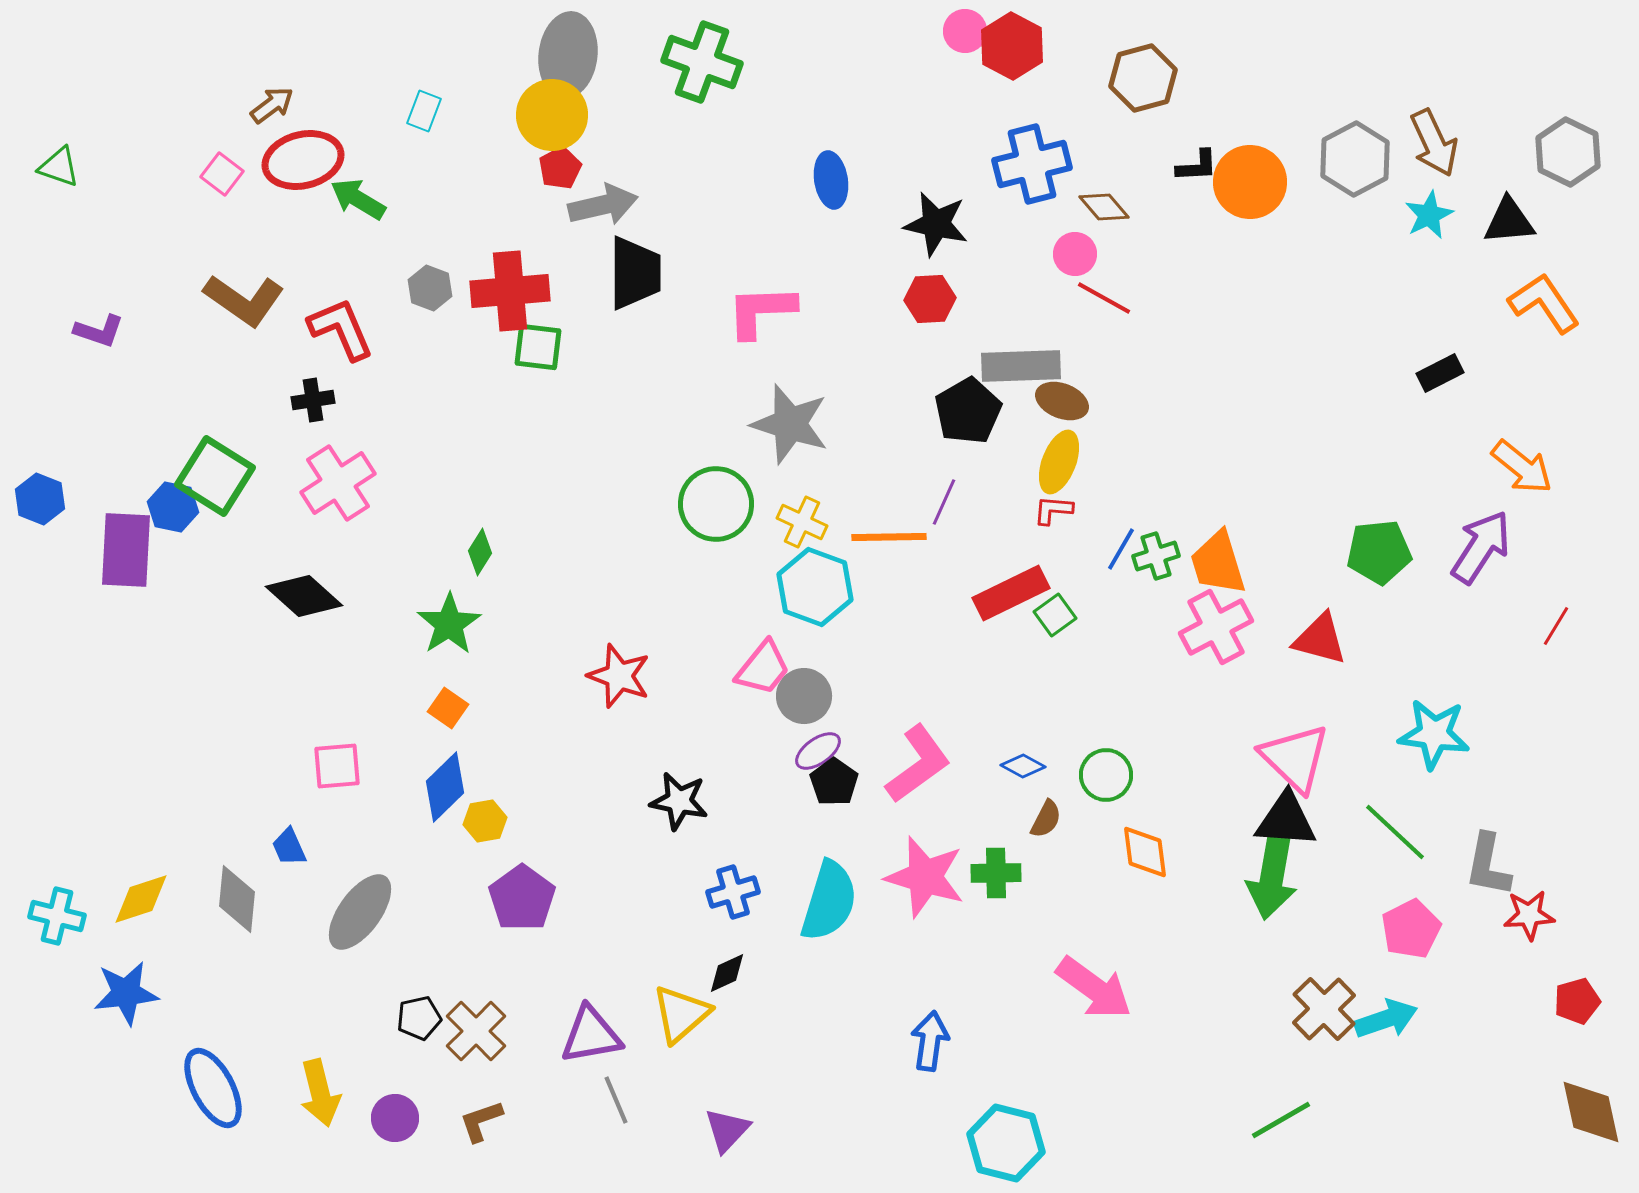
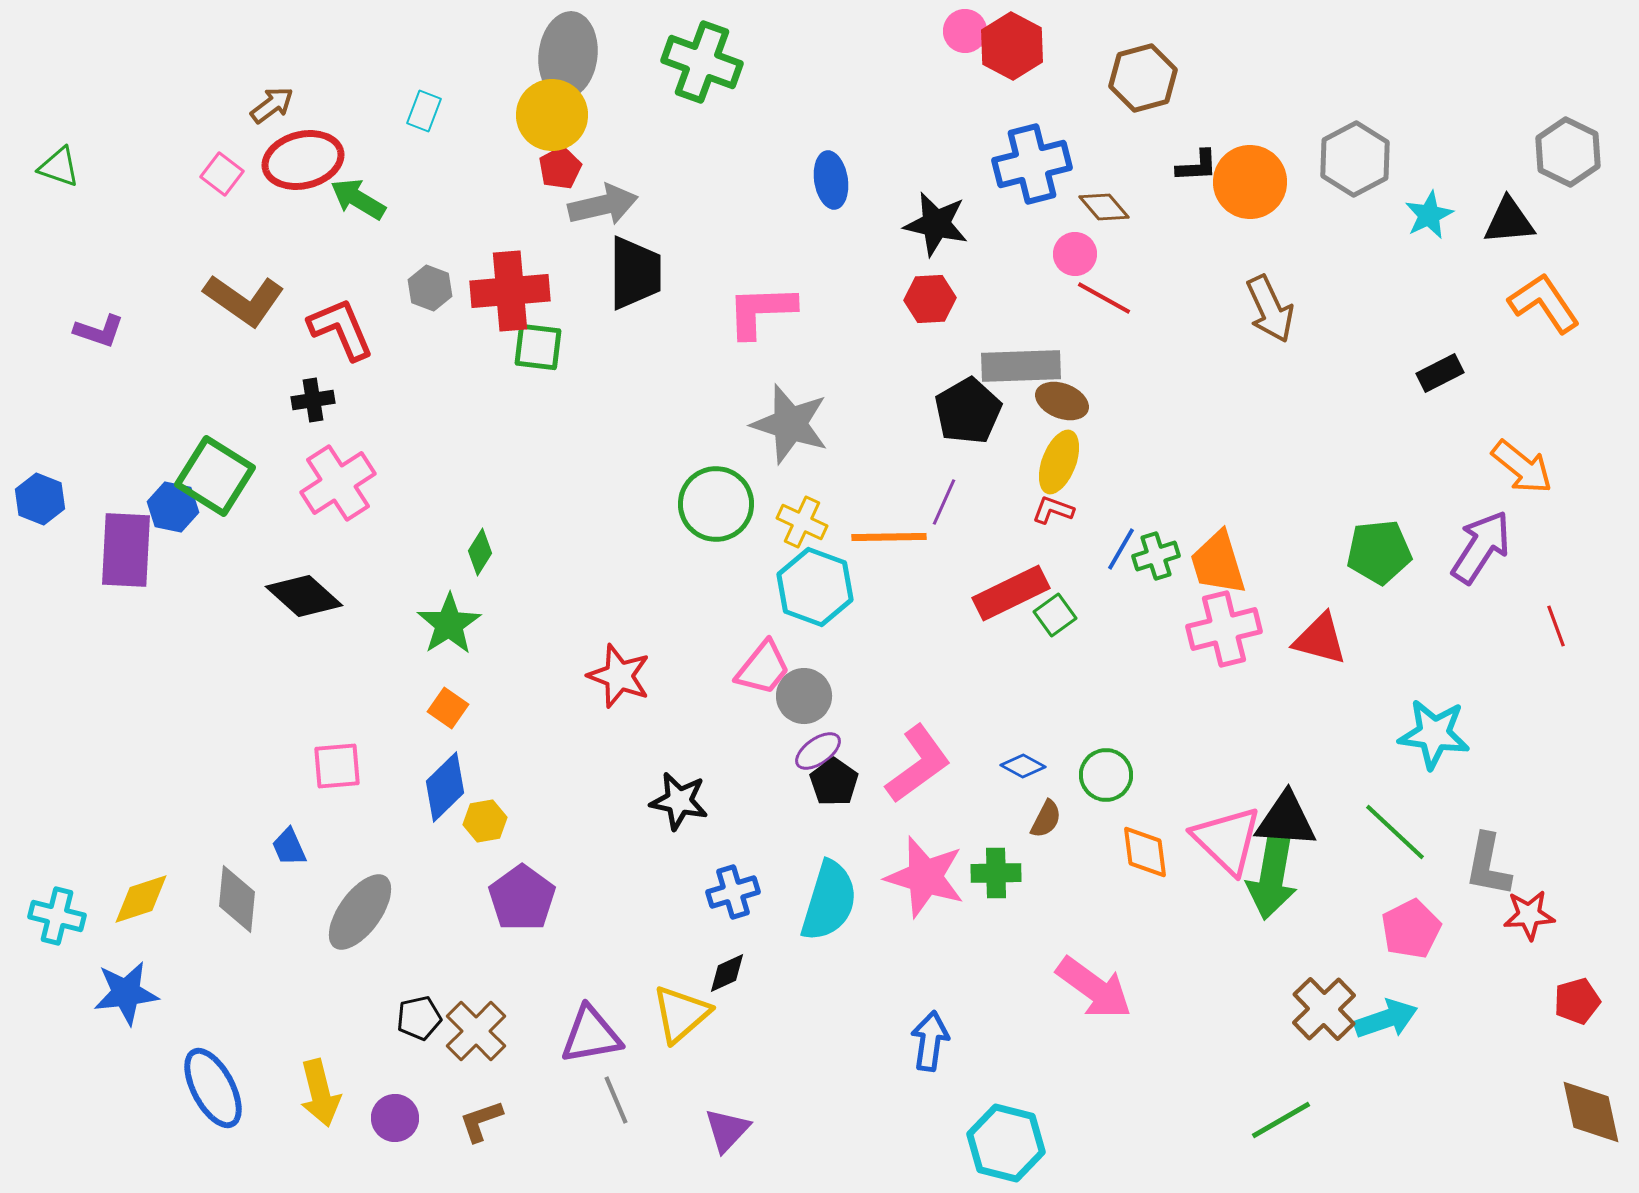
brown arrow at (1434, 143): moved 164 px left, 166 px down
red L-shape at (1053, 510): rotated 15 degrees clockwise
red line at (1556, 626): rotated 51 degrees counterclockwise
pink cross at (1216, 627): moved 8 px right, 2 px down; rotated 14 degrees clockwise
pink triangle at (1295, 758): moved 68 px left, 82 px down
